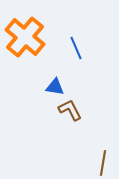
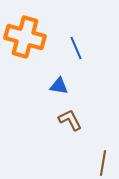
orange cross: rotated 24 degrees counterclockwise
blue triangle: moved 4 px right, 1 px up
brown L-shape: moved 10 px down
